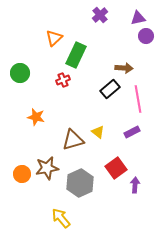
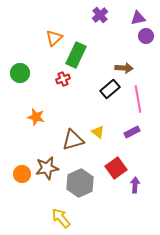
red cross: moved 1 px up
